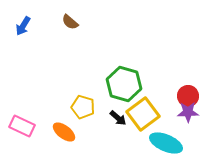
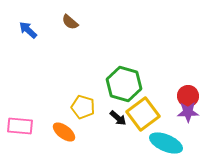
blue arrow: moved 5 px right, 4 px down; rotated 102 degrees clockwise
pink rectangle: moved 2 px left; rotated 20 degrees counterclockwise
